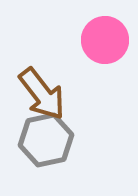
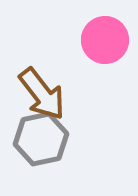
gray hexagon: moved 5 px left, 1 px up
